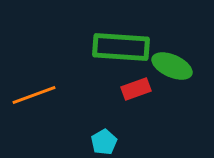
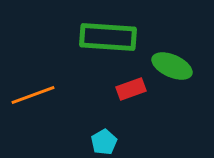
green rectangle: moved 13 px left, 10 px up
red rectangle: moved 5 px left
orange line: moved 1 px left
